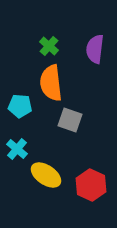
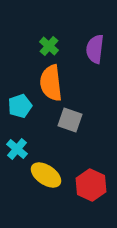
cyan pentagon: rotated 25 degrees counterclockwise
